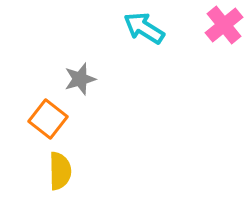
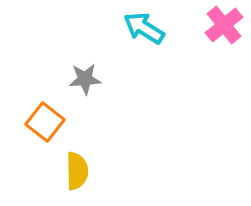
gray star: moved 5 px right; rotated 12 degrees clockwise
orange square: moved 3 px left, 3 px down
yellow semicircle: moved 17 px right
